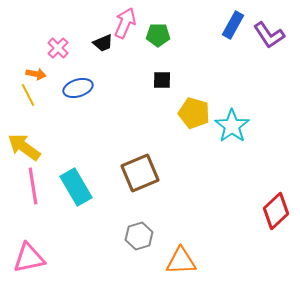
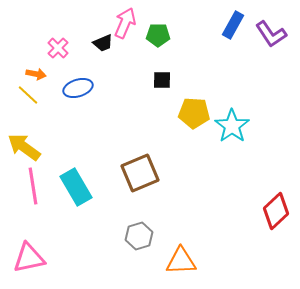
purple L-shape: moved 2 px right, 1 px up
yellow line: rotated 20 degrees counterclockwise
yellow pentagon: rotated 12 degrees counterclockwise
